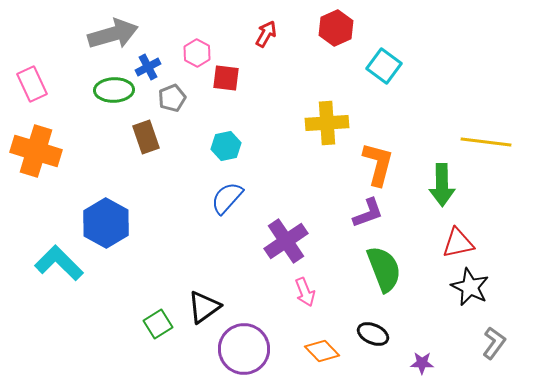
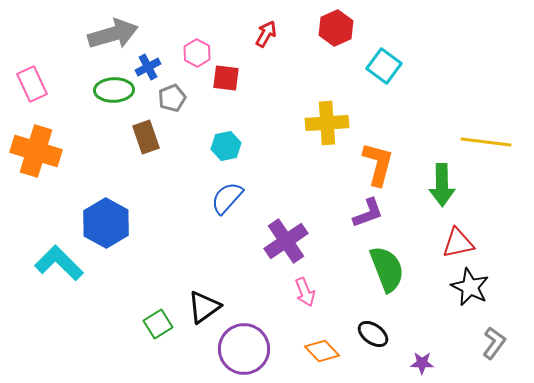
green semicircle: moved 3 px right
black ellipse: rotated 12 degrees clockwise
